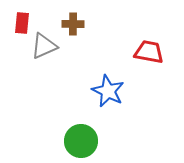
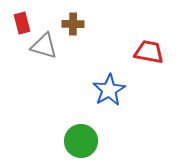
red rectangle: rotated 20 degrees counterclockwise
gray triangle: rotated 40 degrees clockwise
blue star: moved 1 px right, 1 px up; rotated 16 degrees clockwise
